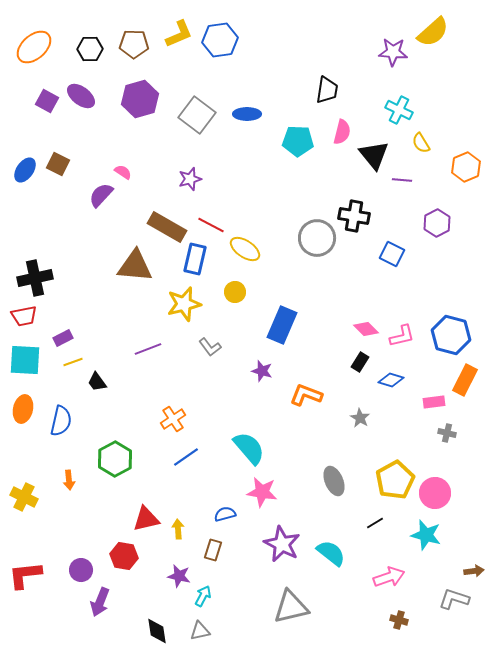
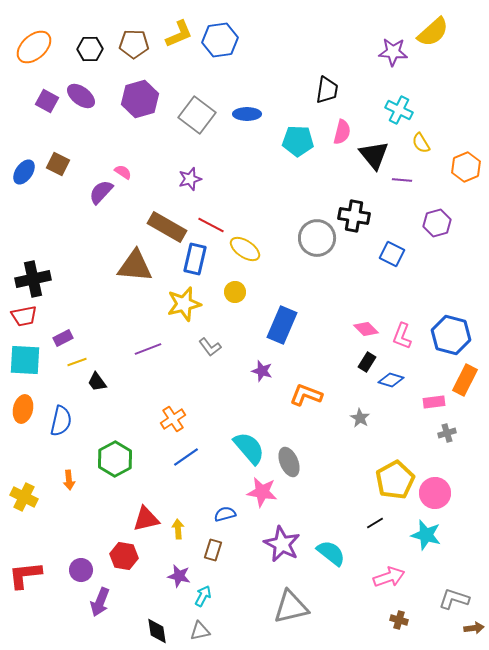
blue ellipse at (25, 170): moved 1 px left, 2 px down
purple semicircle at (101, 195): moved 3 px up
purple hexagon at (437, 223): rotated 12 degrees clockwise
black cross at (35, 278): moved 2 px left, 1 px down
pink L-shape at (402, 336): rotated 124 degrees clockwise
yellow line at (73, 362): moved 4 px right
black rectangle at (360, 362): moved 7 px right
gray cross at (447, 433): rotated 30 degrees counterclockwise
gray ellipse at (334, 481): moved 45 px left, 19 px up
brown arrow at (474, 571): moved 57 px down
